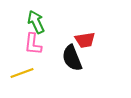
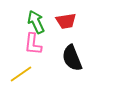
red trapezoid: moved 19 px left, 19 px up
yellow line: moved 1 px left, 1 px down; rotated 15 degrees counterclockwise
